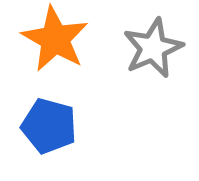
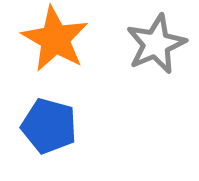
gray star: moved 3 px right, 4 px up
